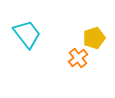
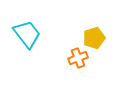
orange cross: rotated 18 degrees clockwise
